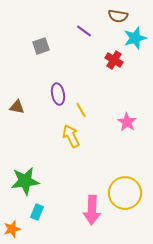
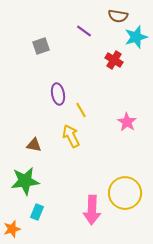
cyan star: moved 1 px right, 1 px up
brown triangle: moved 17 px right, 38 px down
